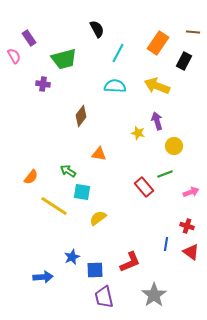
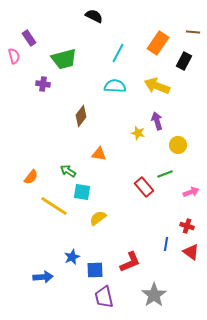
black semicircle: moved 3 px left, 13 px up; rotated 36 degrees counterclockwise
pink semicircle: rotated 14 degrees clockwise
yellow circle: moved 4 px right, 1 px up
